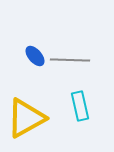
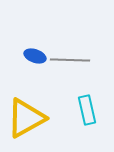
blue ellipse: rotated 30 degrees counterclockwise
cyan rectangle: moved 7 px right, 4 px down
